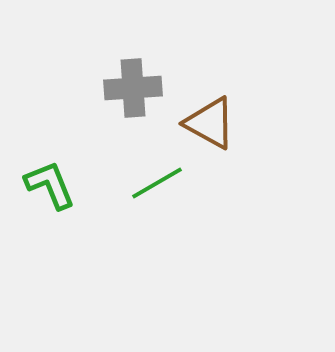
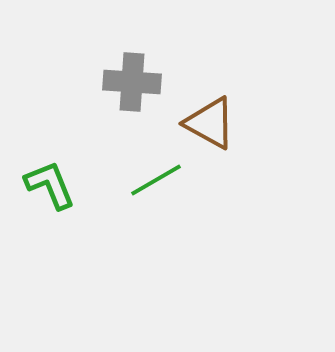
gray cross: moved 1 px left, 6 px up; rotated 8 degrees clockwise
green line: moved 1 px left, 3 px up
